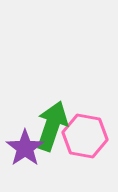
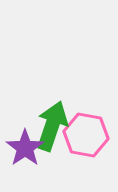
pink hexagon: moved 1 px right, 1 px up
